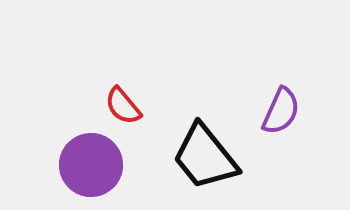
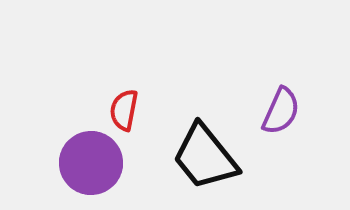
red semicircle: moved 1 px right, 4 px down; rotated 51 degrees clockwise
purple circle: moved 2 px up
